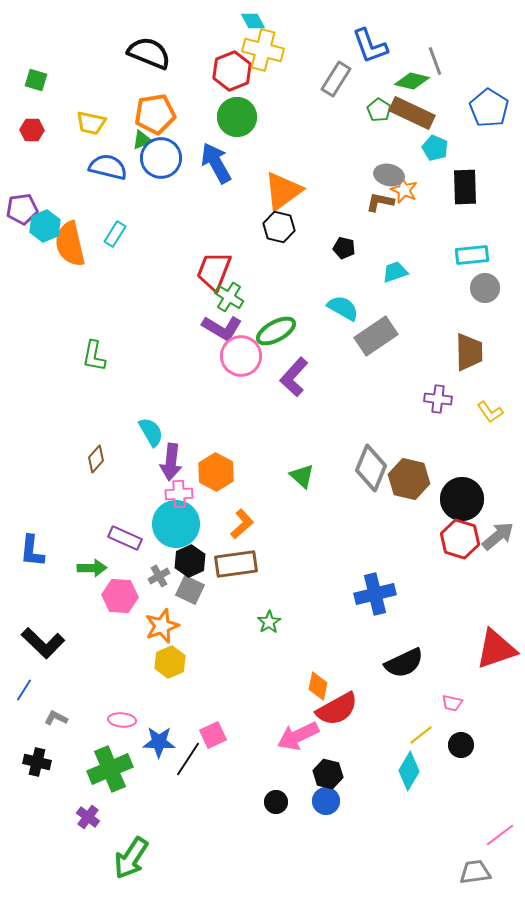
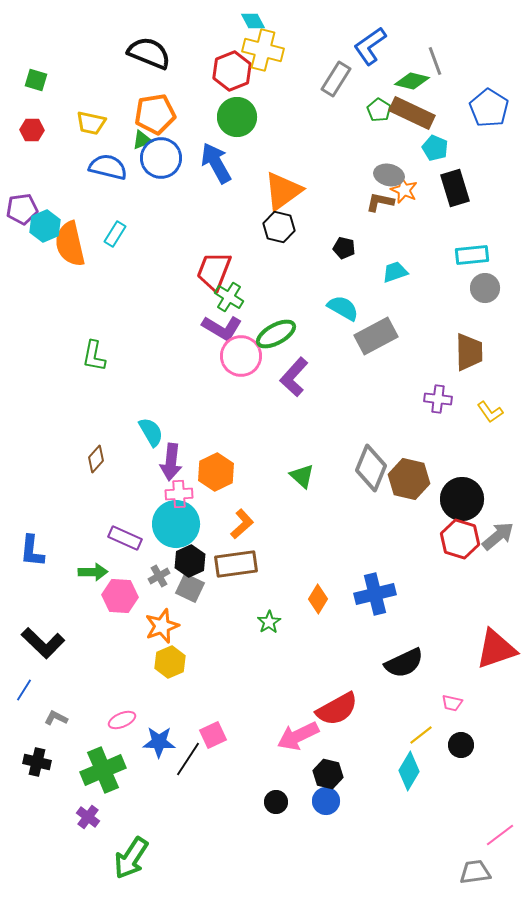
blue L-shape at (370, 46): rotated 75 degrees clockwise
black rectangle at (465, 187): moved 10 px left, 1 px down; rotated 15 degrees counterclockwise
green ellipse at (276, 331): moved 3 px down
gray rectangle at (376, 336): rotated 6 degrees clockwise
orange hexagon at (216, 472): rotated 6 degrees clockwise
green arrow at (92, 568): moved 1 px right, 4 px down
gray square at (190, 590): moved 2 px up
orange diamond at (318, 686): moved 87 px up; rotated 20 degrees clockwise
pink ellipse at (122, 720): rotated 28 degrees counterclockwise
green cross at (110, 769): moved 7 px left, 1 px down
